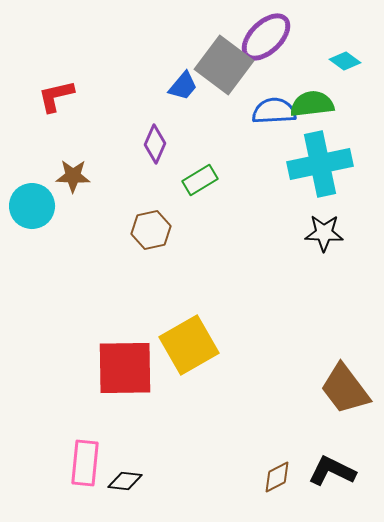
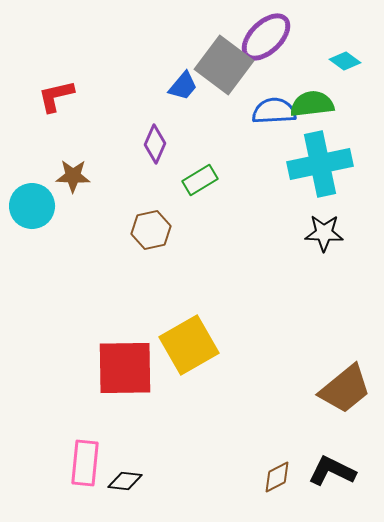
brown trapezoid: rotated 92 degrees counterclockwise
